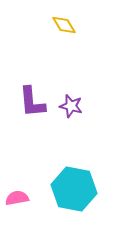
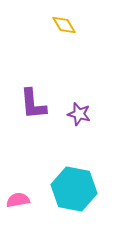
purple L-shape: moved 1 px right, 2 px down
purple star: moved 8 px right, 8 px down
pink semicircle: moved 1 px right, 2 px down
